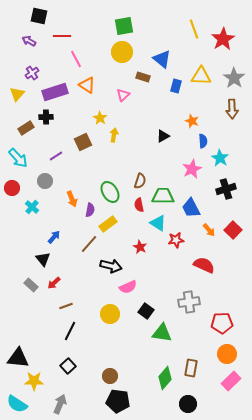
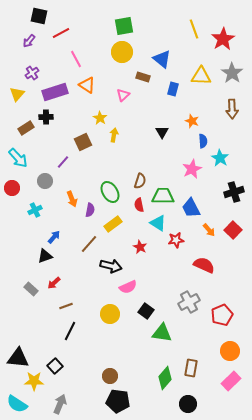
red line at (62, 36): moved 1 px left, 3 px up; rotated 30 degrees counterclockwise
purple arrow at (29, 41): rotated 80 degrees counterclockwise
gray star at (234, 78): moved 2 px left, 5 px up
blue rectangle at (176, 86): moved 3 px left, 3 px down
black triangle at (163, 136): moved 1 px left, 4 px up; rotated 32 degrees counterclockwise
purple line at (56, 156): moved 7 px right, 6 px down; rotated 16 degrees counterclockwise
black cross at (226, 189): moved 8 px right, 3 px down
cyan cross at (32, 207): moved 3 px right, 3 px down; rotated 24 degrees clockwise
yellow rectangle at (108, 224): moved 5 px right
black triangle at (43, 259): moved 2 px right, 3 px up; rotated 49 degrees clockwise
gray rectangle at (31, 285): moved 4 px down
gray cross at (189, 302): rotated 20 degrees counterclockwise
red pentagon at (222, 323): moved 8 px up; rotated 20 degrees counterclockwise
orange circle at (227, 354): moved 3 px right, 3 px up
black square at (68, 366): moved 13 px left
